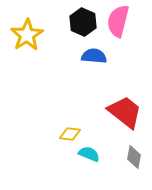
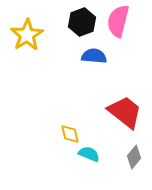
black hexagon: moved 1 px left; rotated 16 degrees clockwise
yellow diamond: rotated 70 degrees clockwise
gray diamond: rotated 30 degrees clockwise
